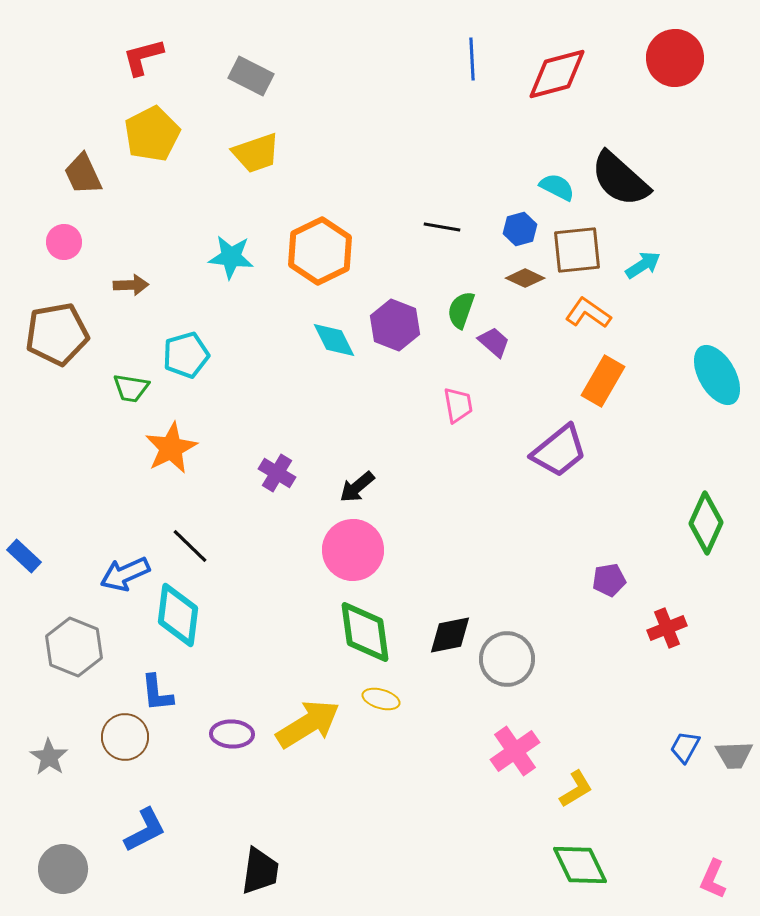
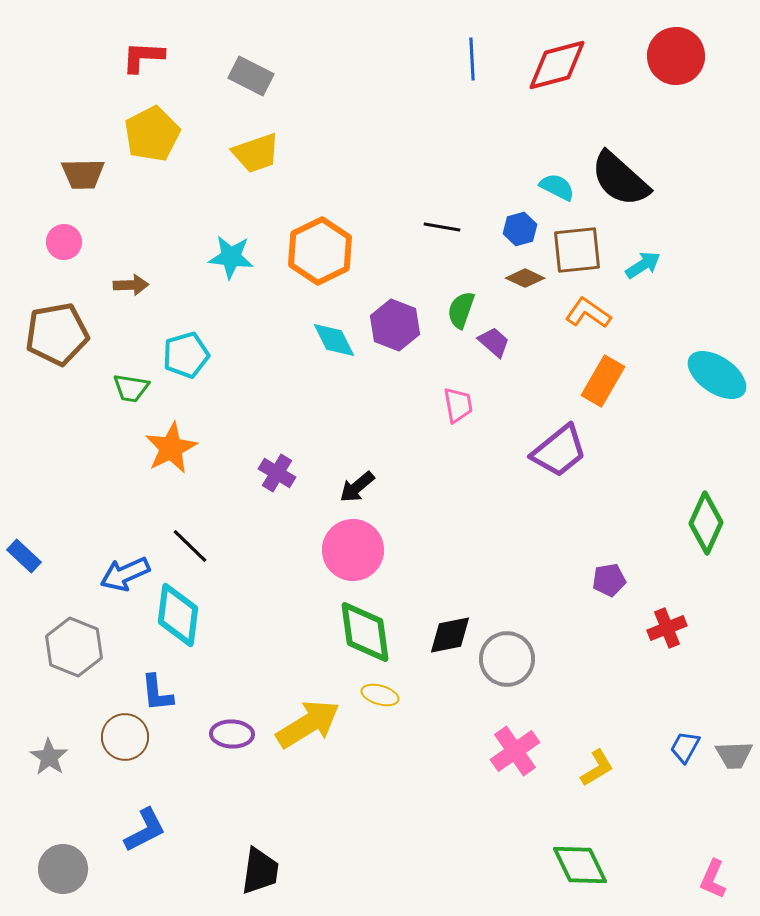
red L-shape at (143, 57): rotated 18 degrees clockwise
red circle at (675, 58): moved 1 px right, 2 px up
red diamond at (557, 74): moved 9 px up
brown trapezoid at (83, 174): rotated 66 degrees counterclockwise
cyan ellipse at (717, 375): rotated 26 degrees counterclockwise
yellow ellipse at (381, 699): moved 1 px left, 4 px up
yellow L-shape at (576, 789): moved 21 px right, 21 px up
